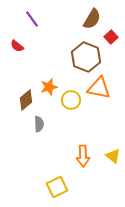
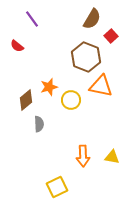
red square: moved 1 px up
orange triangle: moved 2 px right, 2 px up
yellow triangle: moved 1 px left, 1 px down; rotated 28 degrees counterclockwise
